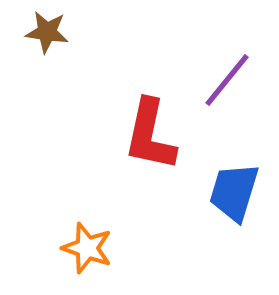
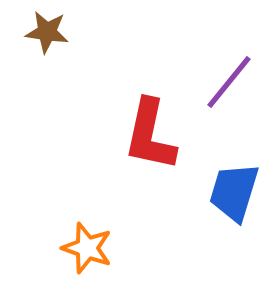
purple line: moved 2 px right, 2 px down
